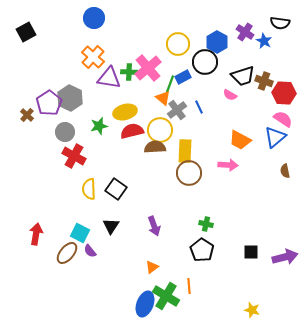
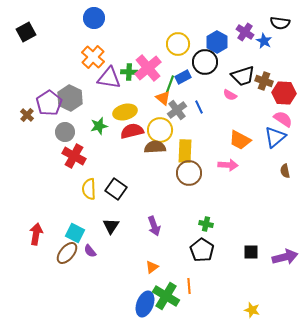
cyan square at (80, 233): moved 5 px left
